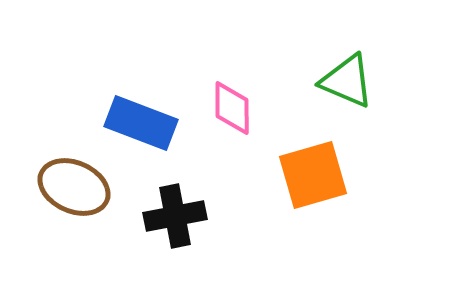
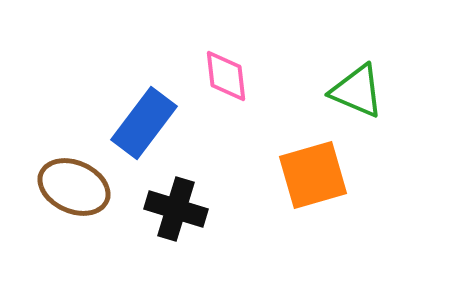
green triangle: moved 10 px right, 10 px down
pink diamond: moved 6 px left, 32 px up; rotated 6 degrees counterclockwise
blue rectangle: moved 3 px right; rotated 74 degrees counterclockwise
black cross: moved 1 px right, 7 px up; rotated 28 degrees clockwise
